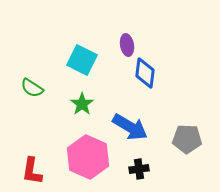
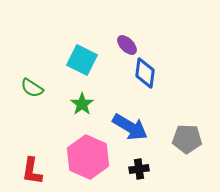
purple ellipse: rotated 35 degrees counterclockwise
